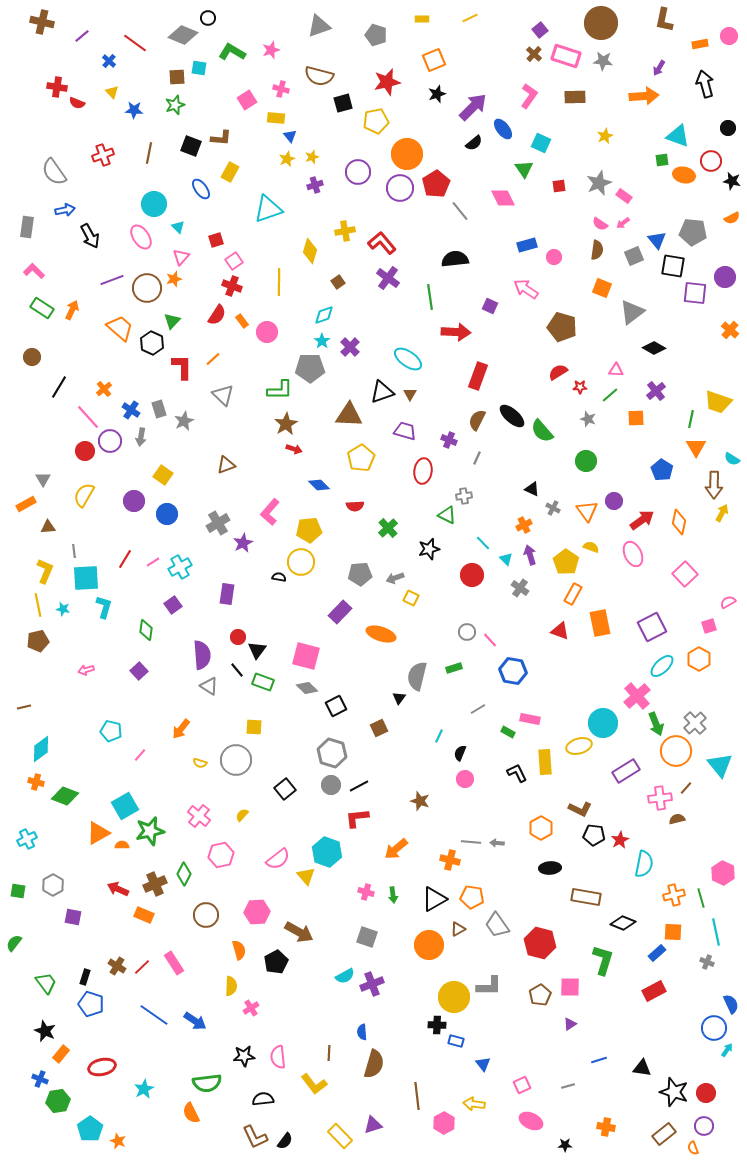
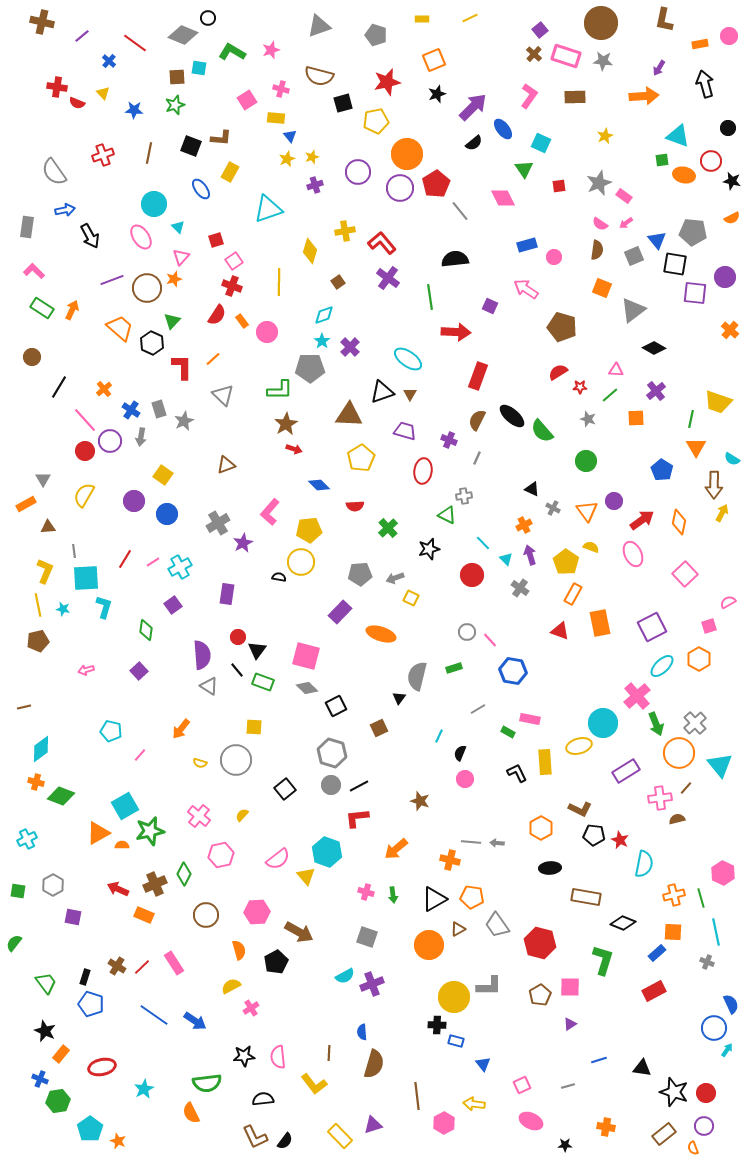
yellow triangle at (112, 92): moved 9 px left, 1 px down
pink arrow at (623, 223): moved 3 px right
black square at (673, 266): moved 2 px right, 2 px up
gray triangle at (632, 312): moved 1 px right, 2 px up
pink line at (88, 417): moved 3 px left, 3 px down
orange circle at (676, 751): moved 3 px right, 2 px down
green diamond at (65, 796): moved 4 px left
red star at (620, 840): rotated 18 degrees counterclockwise
yellow semicircle at (231, 986): rotated 120 degrees counterclockwise
